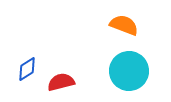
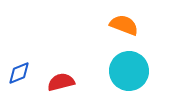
blue diamond: moved 8 px left, 4 px down; rotated 10 degrees clockwise
